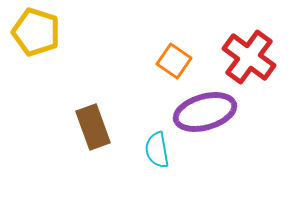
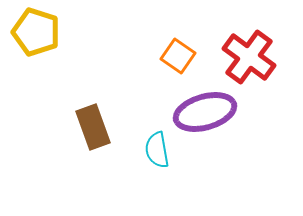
orange square: moved 4 px right, 5 px up
